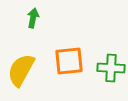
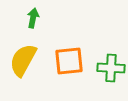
yellow semicircle: moved 2 px right, 10 px up
